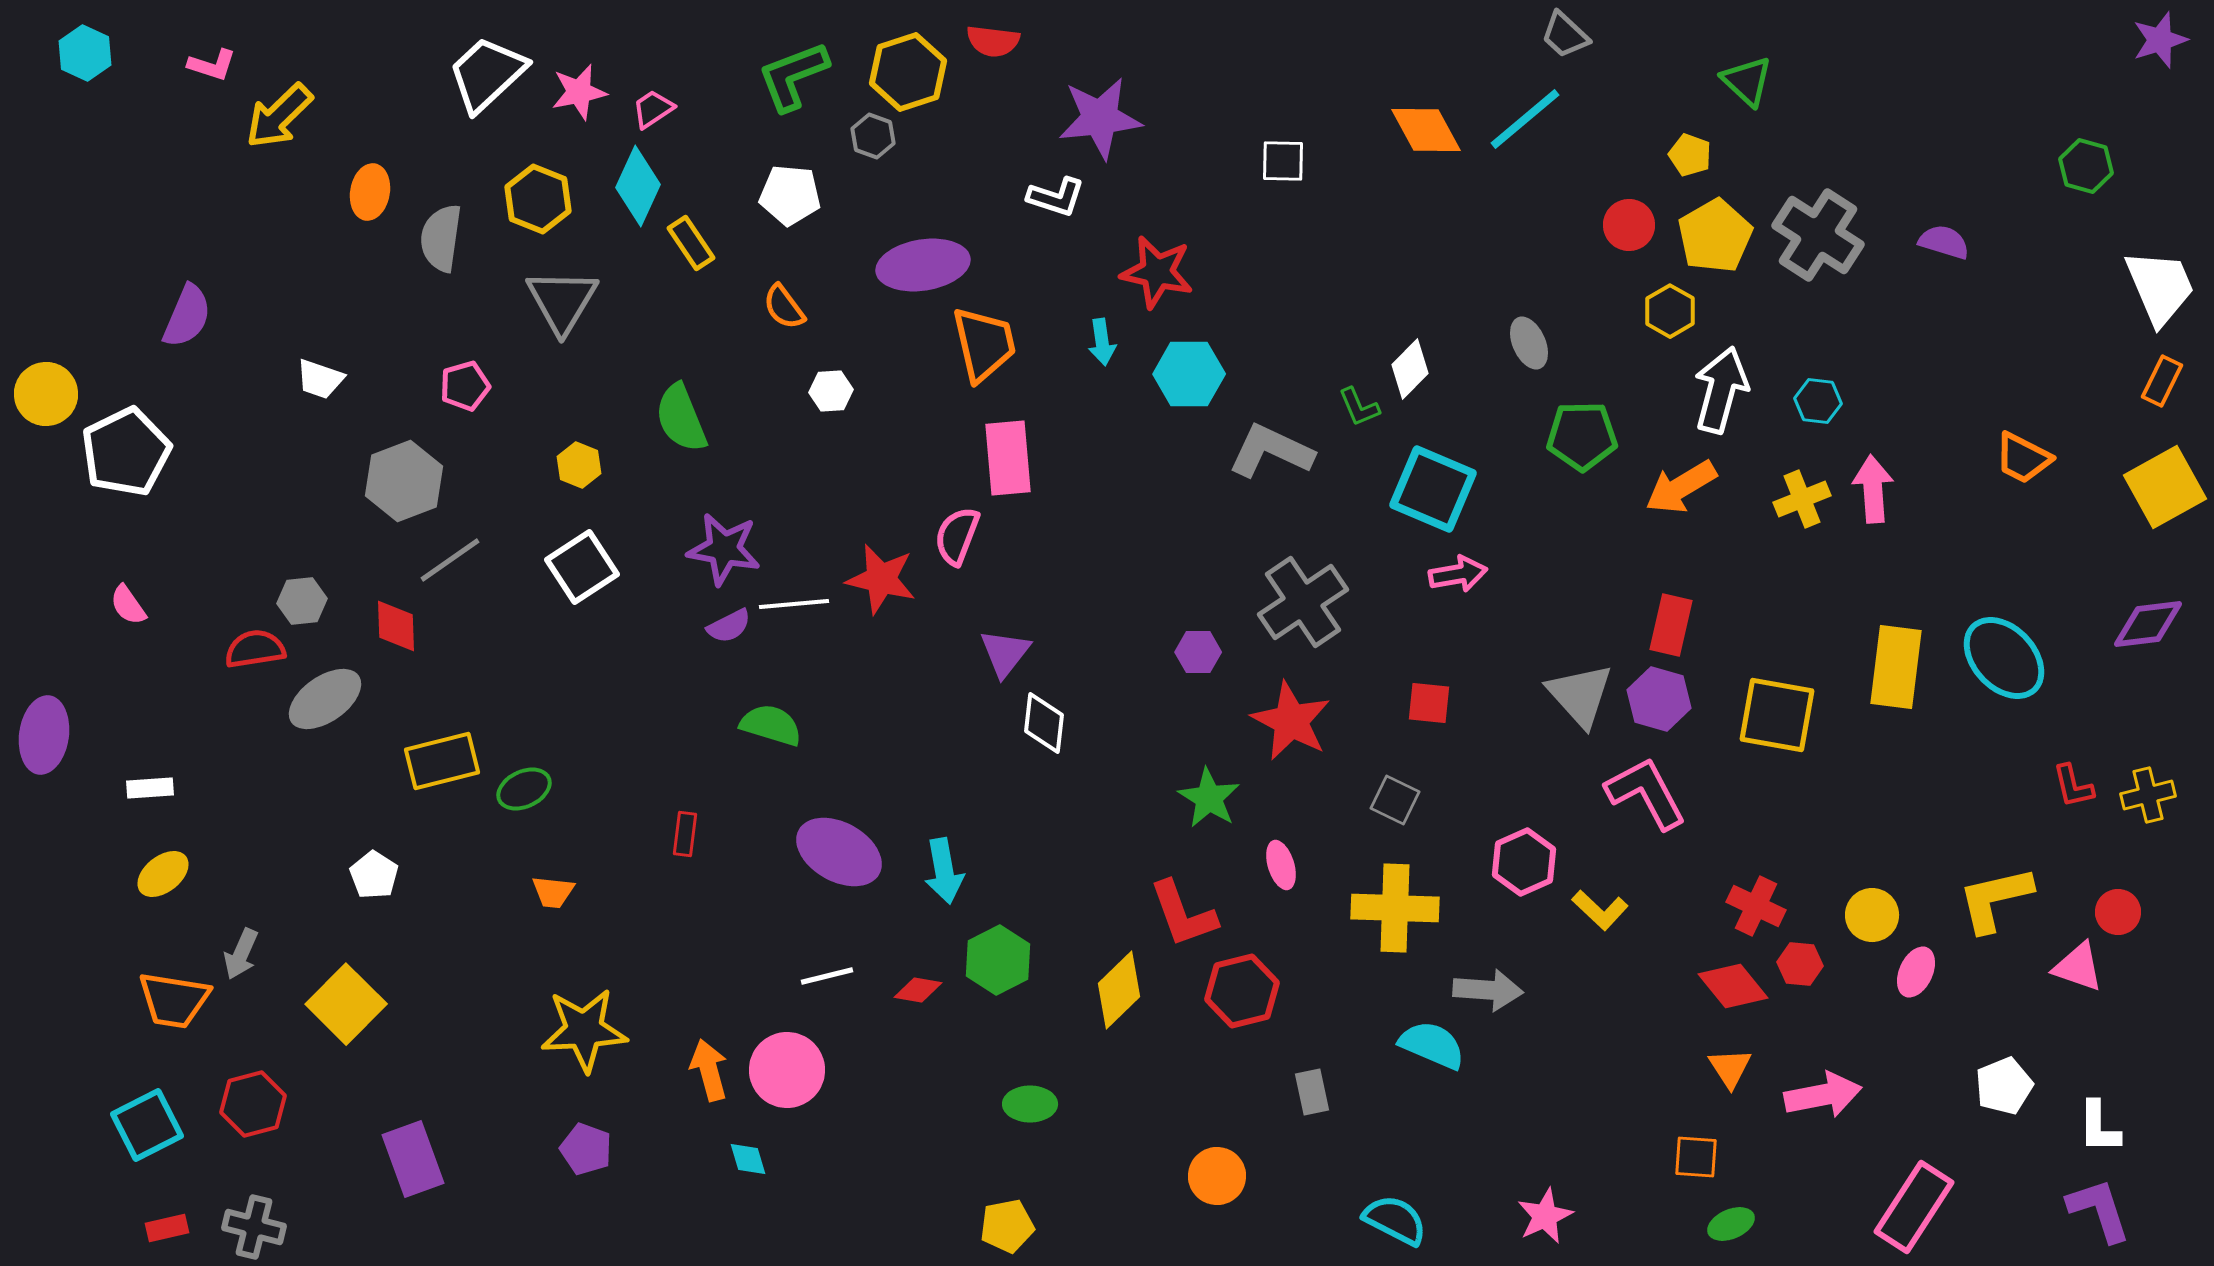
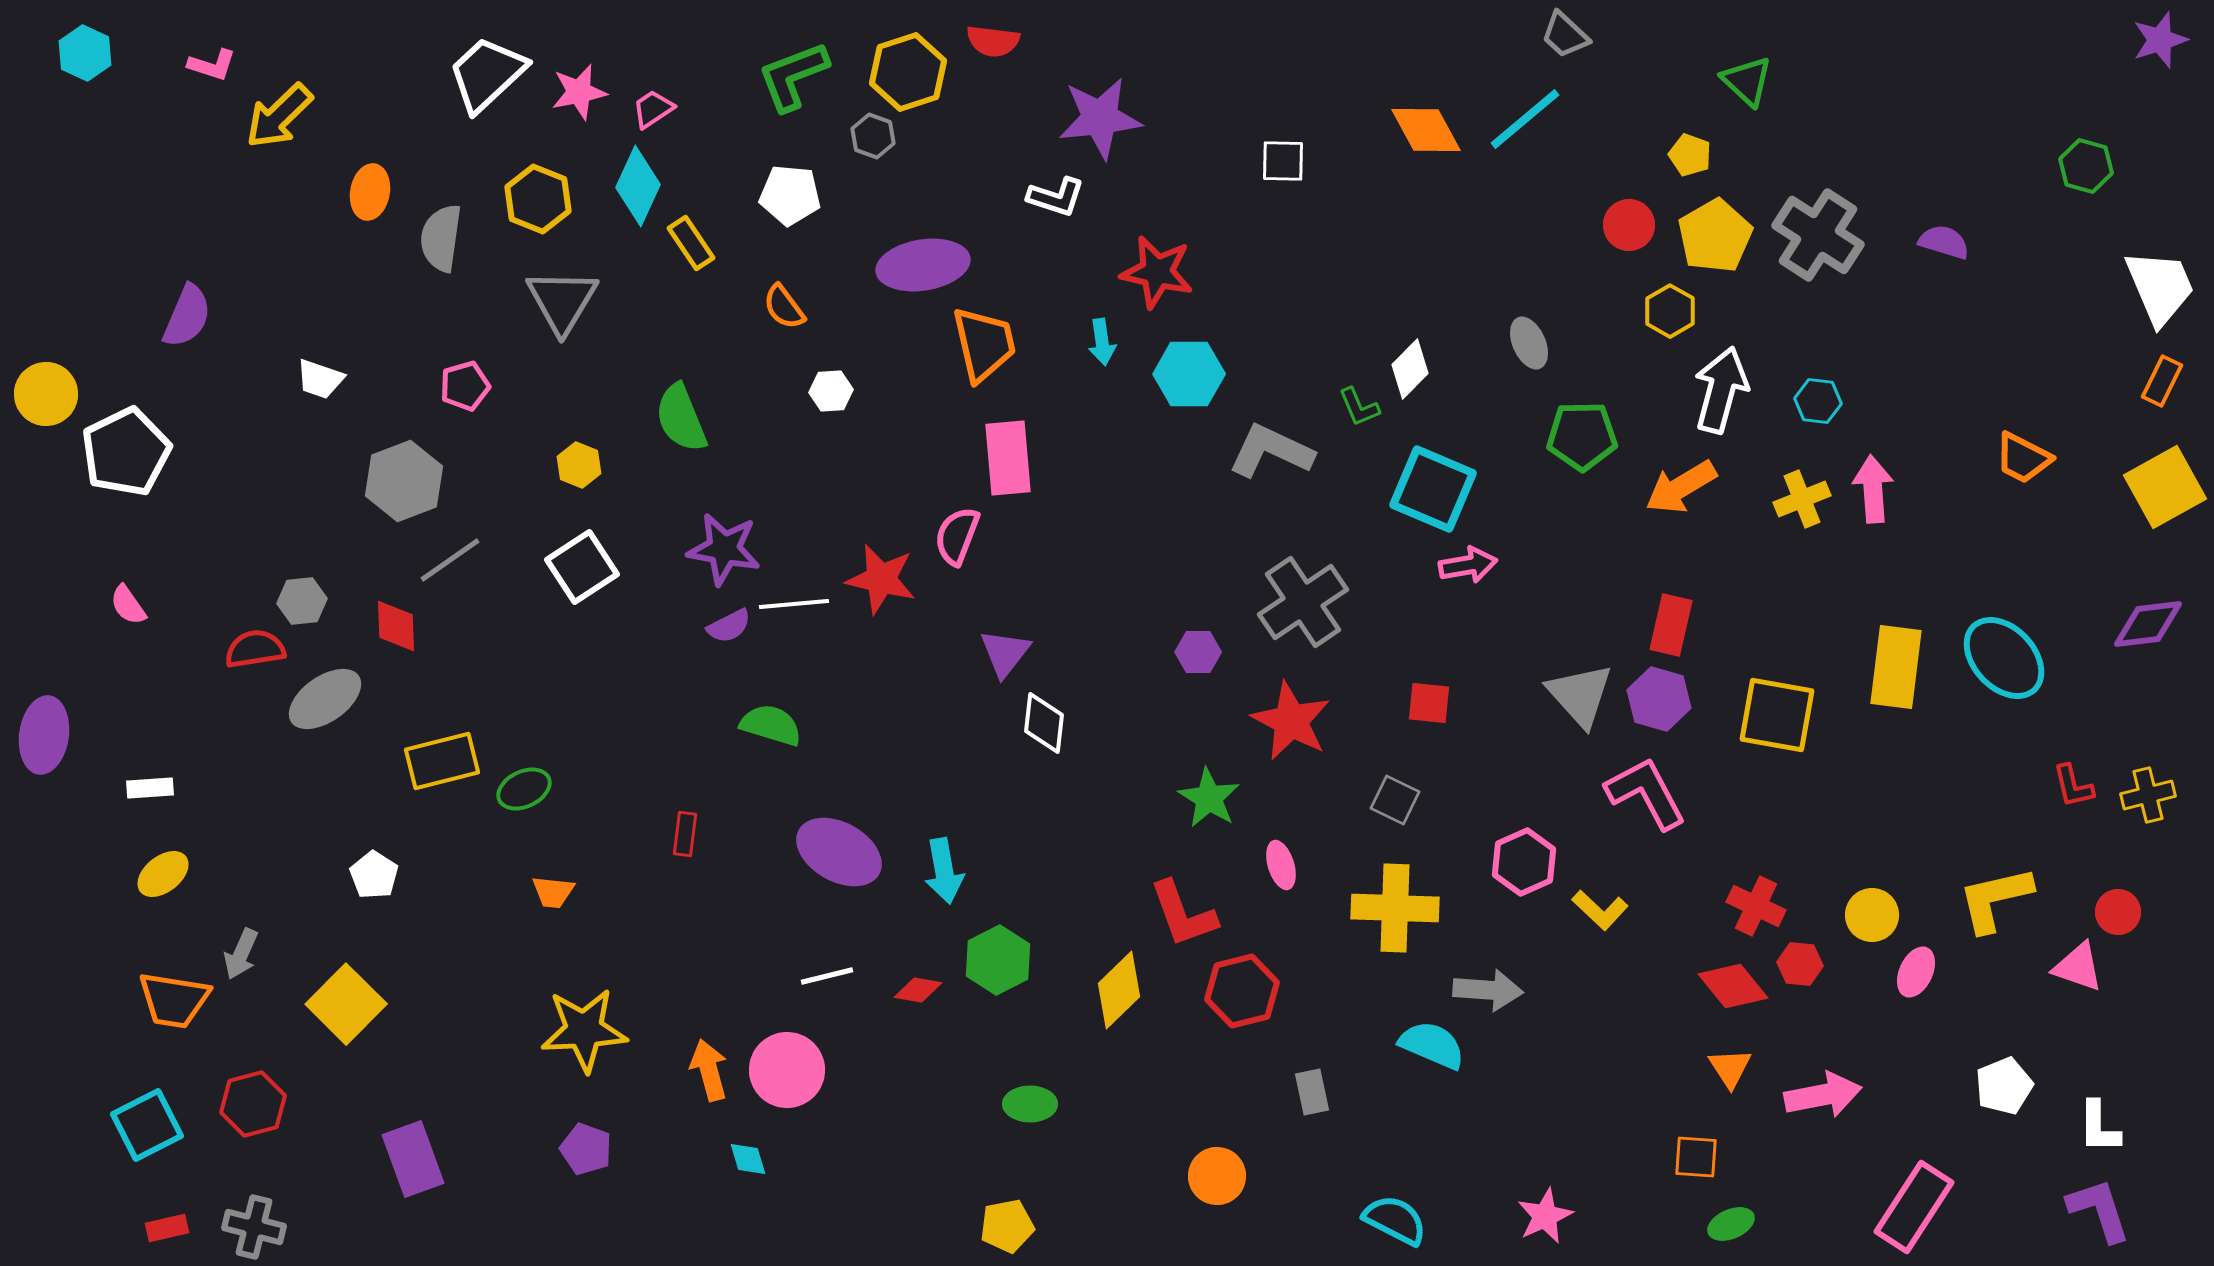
pink arrow at (1458, 574): moved 10 px right, 9 px up
